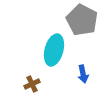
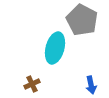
cyan ellipse: moved 1 px right, 2 px up
blue arrow: moved 8 px right, 11 px down
